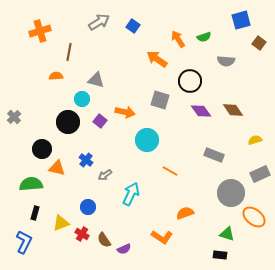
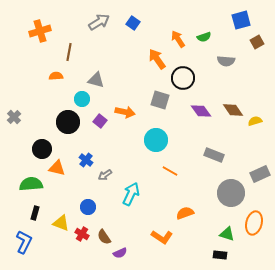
blue square at (133, 26): moved 3 px up
brown square at (259, 43): moved 2 px left, 1 px up; rotated 24 degrees clockwise
orange arrow at (157, 59): rotated 20 degrees clockwise
black circle at (190, 81): moved 7 px left, 3 px up
cyan circle at (147, 140): moved 9 px right
yellow semicircle at (255, 140): moved 19 px up
orange ellipse at (254, 217): moved 6 px down; rotated 65 degrees clockwise
yellow triangle at (61, 223): rotated 42 degrees clockwise
brown semicircle at (104, 240): moved 3 px up
purple semicircle at (124, 249): moved 4 px left, 4 px down
